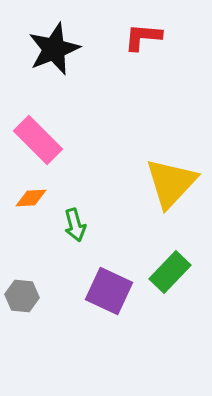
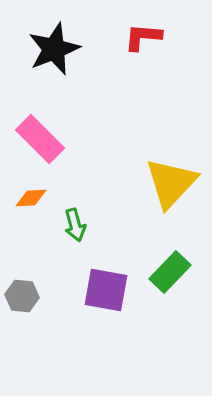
pink rectangle: moved 2 px right, 1 px up
purple square: moved 3 px left, 1 px up; rotated 15 degrees counterclockwise
